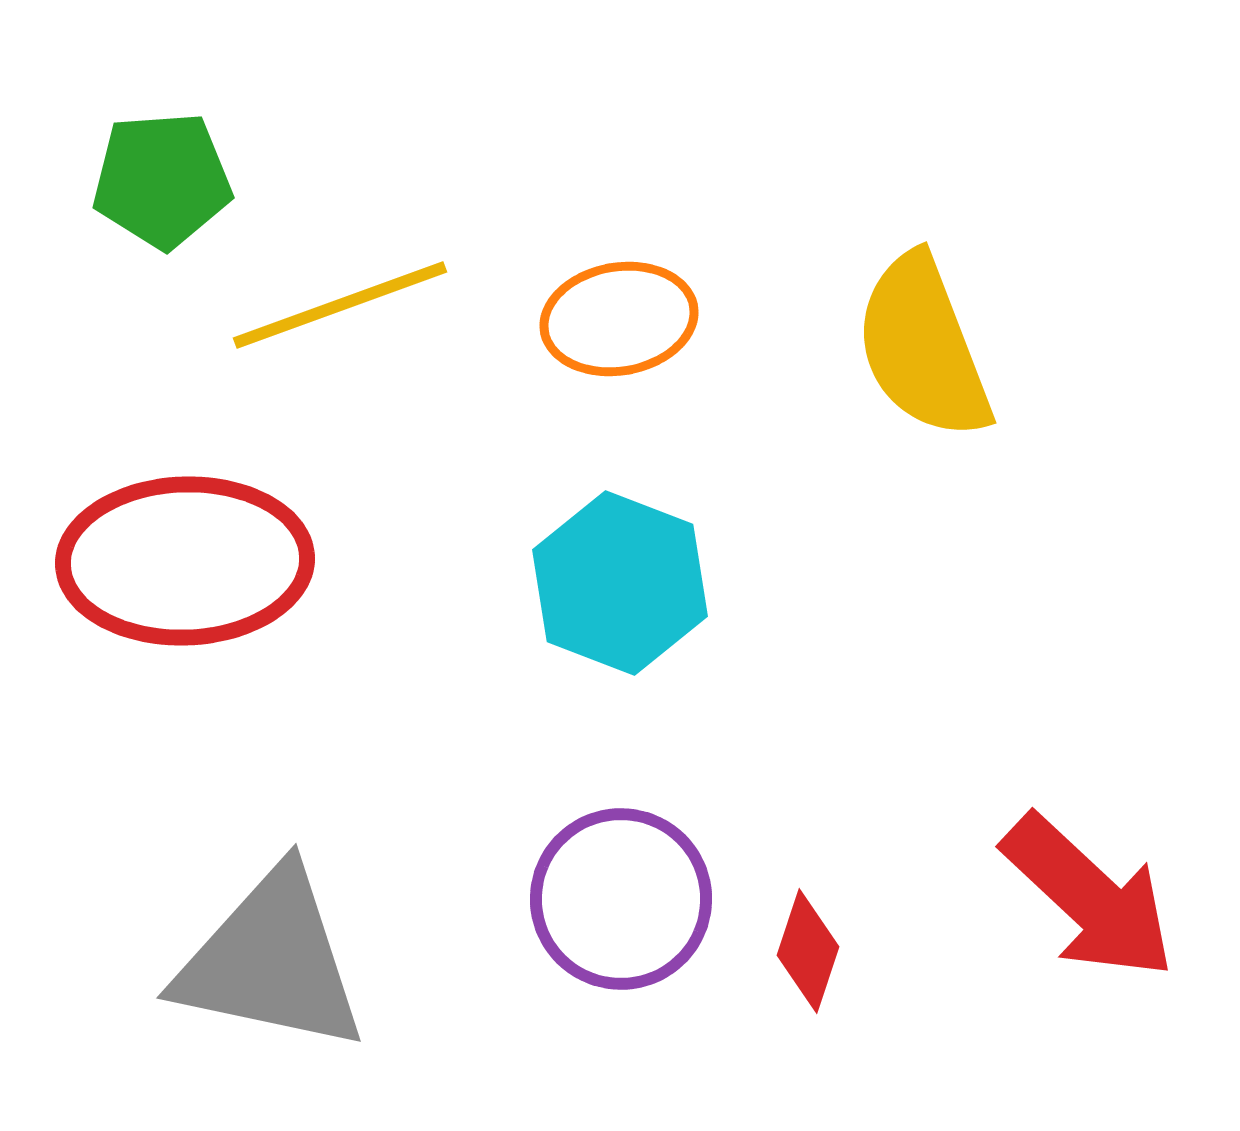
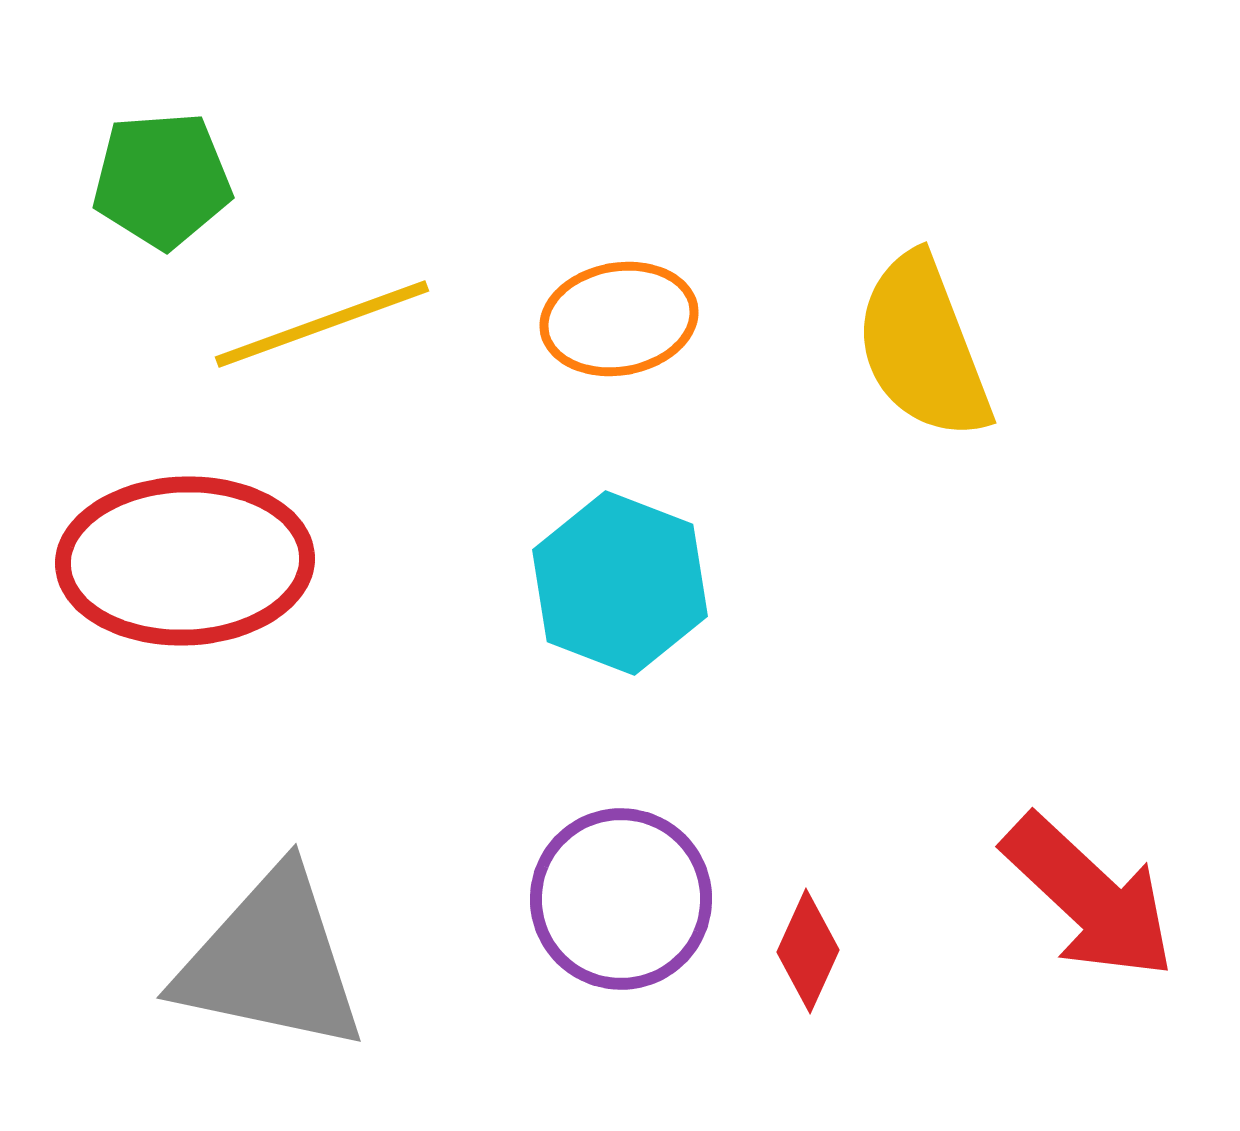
yellow line: moved 18 px left, 19 px down
red diamond: rotated 6 degrees clockwise
